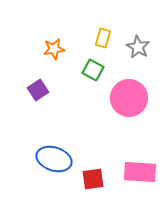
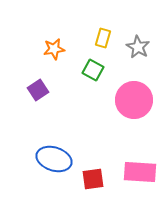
pink circle: moved 5 px right, 2 px down
